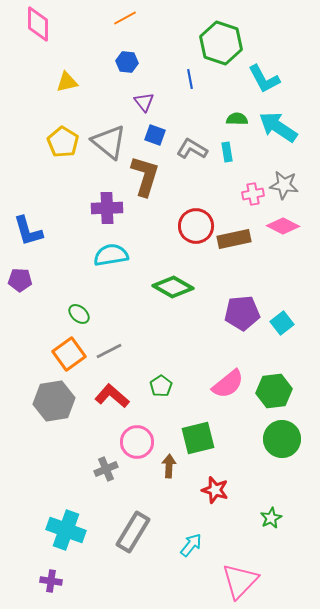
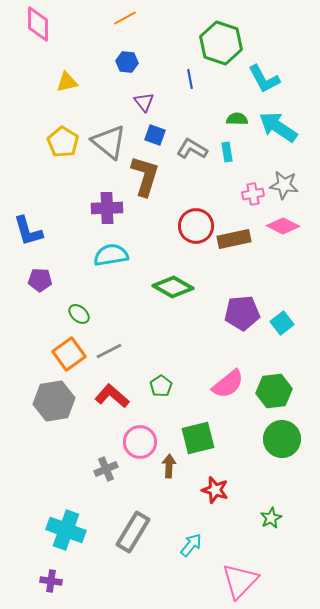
purple pentagon at (20, 280): moved 20 px right
pink circle at (137, 442): moved 3 px right
